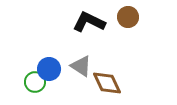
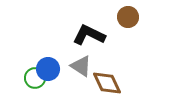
black L-shape: moved 13 px down
blue circle: moved 1 px left
green circle: moved 4 px up
